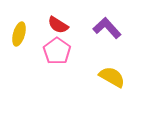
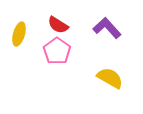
yellow semicircle: moved 2 px left, 1 px down
